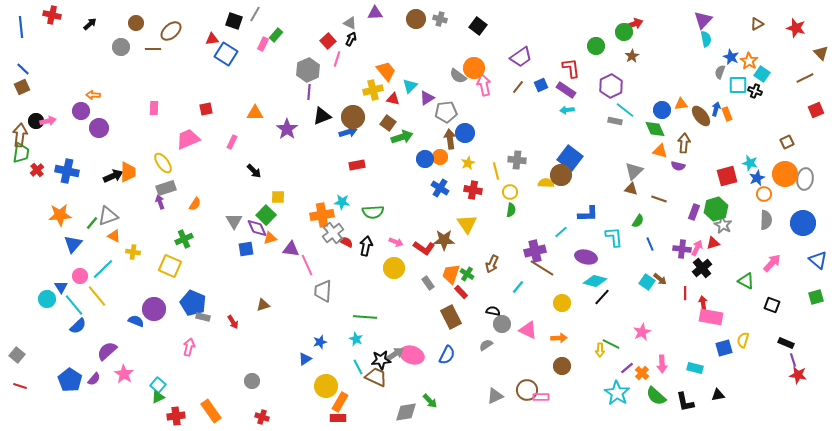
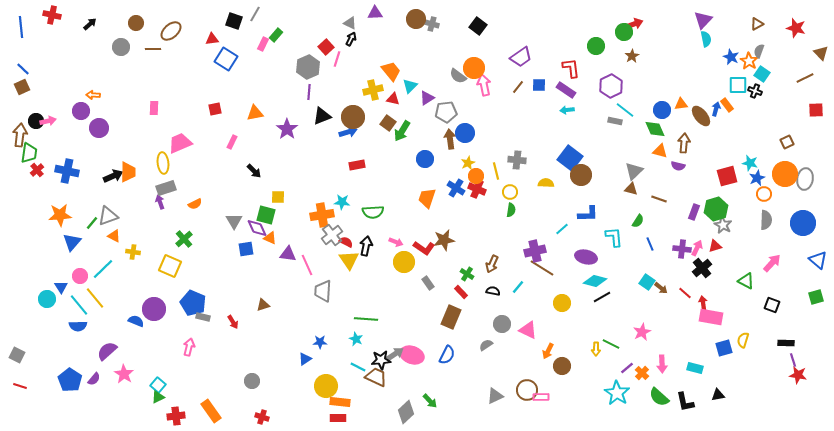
gray cross at (440, 19): moved 8 px left, 5 px down
red square at (328, 41): moved 2 px left, 6 px down
blue square at (226, 54): moved 5 px down
gray hexagon at (308, 70): moved 3 px up
orange trapezoid at (386, 71): moved 5 px right
gray semicircle at (720, 72): moved 39 px right, 21 px up
blue square at (541, 85): moved 2 px left; rotated 24 degrees clockwise
red square at (206, 109): moved 9 px right
red square at (816, 110): rotated 21 degrees clockwise
orange triangle at (255, 113): rotated 12 degrees counterclockwise
orange rectangle at (727, 114): moved 9 px up; rotated 16 degrees counterclockwise
green arrow at (402, 137): moved 6 px up; rotated 140 degrees clockwise
pink trapezoid at (188, 139): moved 8 px left, 4 px down
green trapezoid at (21, 153): moved 8 px right
orange circle at (440, 157): moved 36 px right, 19 px down
yellow ellipse at (163, 163): rotated 30 degrees clockwise
brown circle at (561, 175): moved 20 px right
blue cross at (440, 188): moved 16 px right
red cross at (473, 190): moved 4 px right, 1 px up; rotated 12 degrees clockwise
orange semicircle at (195, 204): rotated 32 degrees clockwise
green square at (266, 215): rotated 30 degrees counterclockwise
yellow triangle at (467, 224): moved 118 px left, 36 px down
cyan line at (561, 232): moved 1 px right, 3 px up
gray cross at (333, 233): moved 1 px left, 2 px down
orange triangle at (270, 238): rotated 40 degrees clockwise
green cross at (184, 239): rotated 18 degrees counterclockwise
brown star at (444, 240): rotated 10 degrees counterclockwise
red triangle at (713, 243): moved 2 px right, 3 px down
blue triangle at (73, 244): moved 1 px left, 2 px up
purple triangle at (291, 249): moved 3 px left, 5 px down
yellow circle at (394, 268): moved 10 px right, 6 px up
orange trapezoid at (451, 274): moved 24 px left, 76 px up
brown arrow at (660, 279): moved 1 px right, 9 px down
red line at (685, 293): rotated 48 degrees counterclockwise
yellow line at (97, 296): moved 2 px left, 2 px down
black line at (602, 297): rotated 18 degrees clockwise
cyan line at (74, 305): moved 5 px right
black semicircle at (493, 311): moved 20 px up
green line at (365, 317): moved 1 px right, 2 px down
brown rectangle at (451, 317): rotated 50 degrees clockwise
blue semicircle at (78, 326): rotated 42 degrees clockwise
orange arrow at (559, 338): moved 11 px left, 13 px down; rotated 119 degrees clockwise
blue star at (320, 342): rotated 16 degrees clockwise
black rectangle at (786, 343): rotated 21 degrees counterclockwise
yellow arrow at (600, 350): moved 4 px left, 1 px up
gray square at (17, 355): rotated 14 degrees counterclockwise
cyan line at (358, 367): rotated 35 degrees counterclockwise
green semicircle at (656, 396): moved 3 px right, 1 px down
orange rectangle at (340, 402): rotated 66 degrees clockwise
gray diamond at (406, 412): rotated 35 degrees counterclockwise
